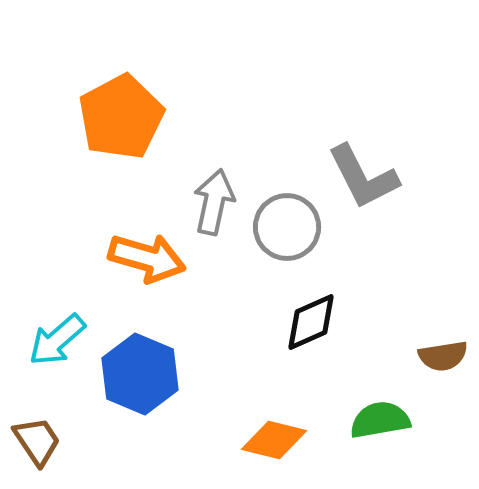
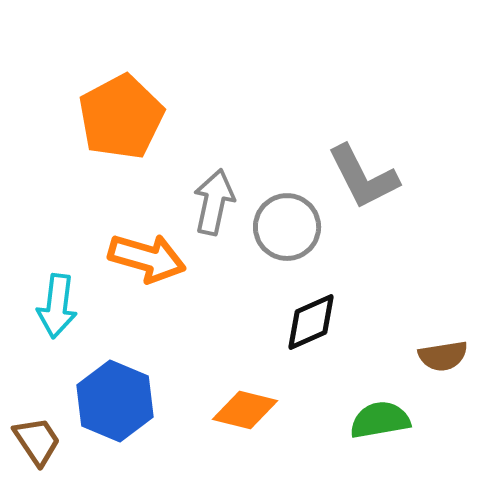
cyan arrow: moved 34 px up; rotated 42 degrees counterclockwise
blue hexagon: moved 25 px left, 27 px down
orange diamond: moved 29 px left, 30 px up
